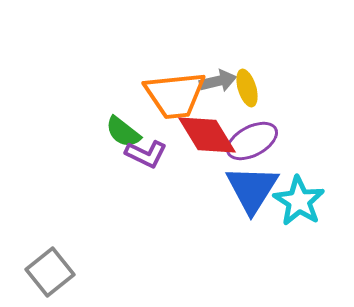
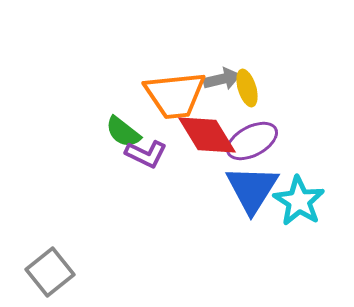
gray arrow: moved 4 px right, 2 px up
